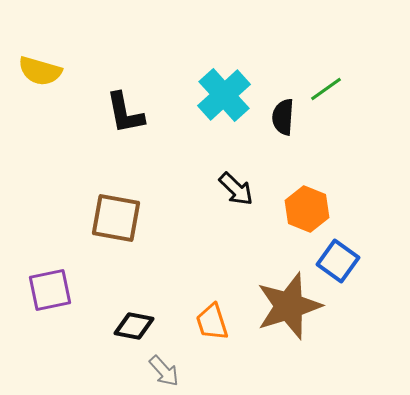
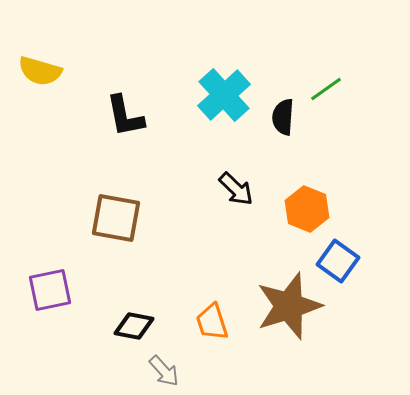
black L-shape: moved 3 px down
